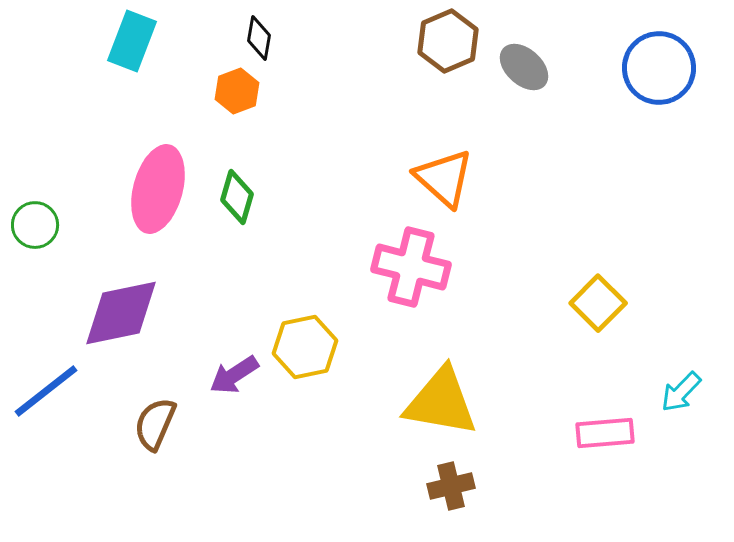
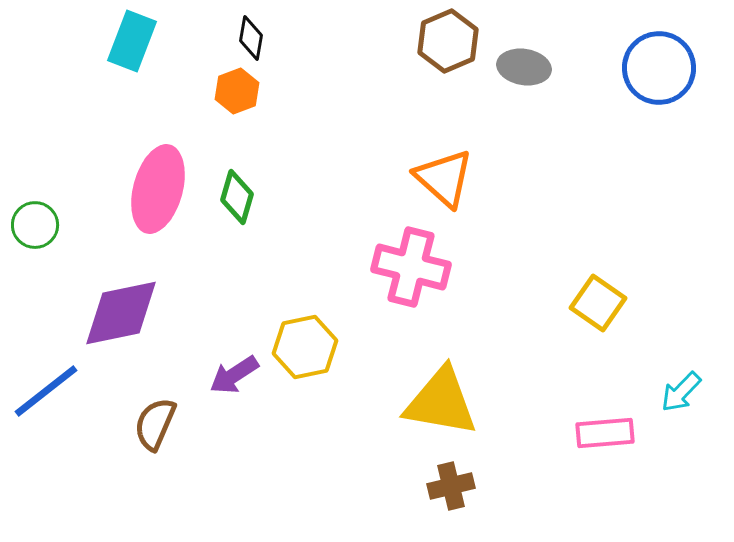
black diamond: moved 8 px left
gray ellipse: rotated 33 degrees counterclockwise
yellow square: rotated 10 degrees counterclockwise
